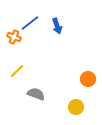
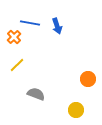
blue line: rotated 48 degrees clockwise
orange cross: rotated 24 degrees clockwise
yellow line: moved 6 px up
yellow circle: moved 3 px down
